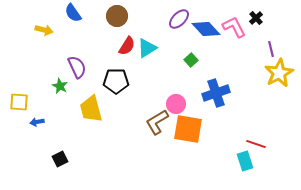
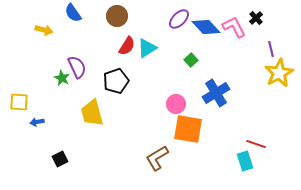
blue diamond: moved 2 px up
black pentagon: rotated 20 degrees counterclockwise
green star: moved 2 px right, 8 px up
blue cross: rotated 12 degrees counterclockwise
yellow trapezoid: moved 1 px right, 4 px down
brown L-shape: moved 36 px down
